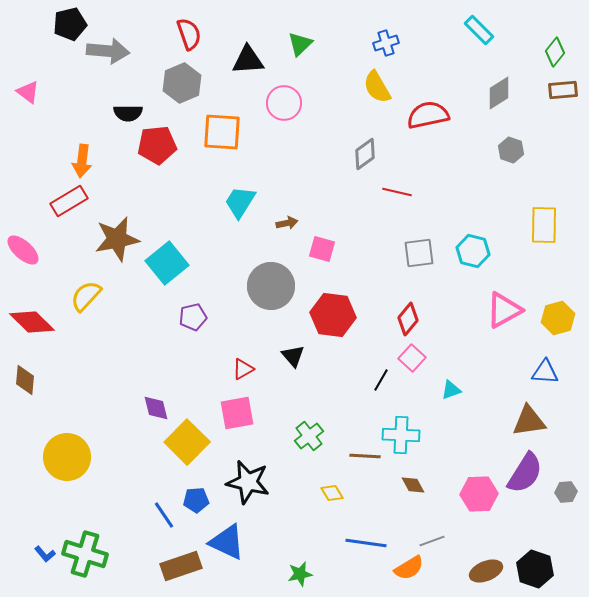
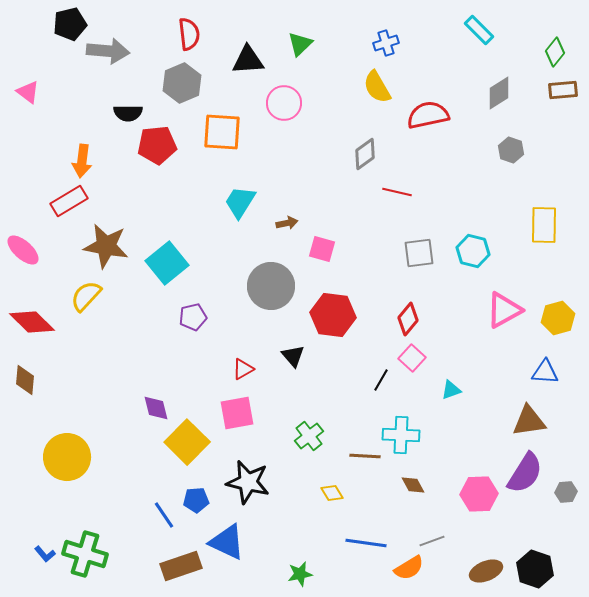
red semicircle at (189, 34): rotated 12 degrees clockwise
brown star at (117, 239): moved 11 px left, 7 px down; rotated 21 degrees clockwise
